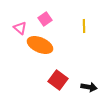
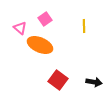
black arrow: moved 5 px right, 5 px up
